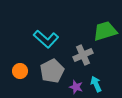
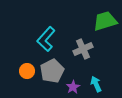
green trapezoid: moved 10 px up
cyan L-shape: rotated 90 degrees clockwise
gray cross: moved 6 px up
orange circle: moved 7 px right
purple star: moved 3 px left; rotated 24 degrees clockwise
